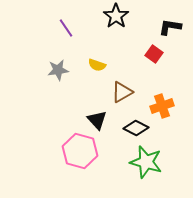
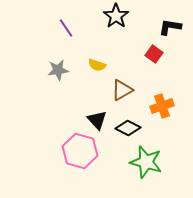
brown triangle: moved 2 px up
black diamond: moved 8 px left
